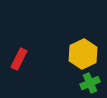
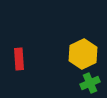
red rectangle: rotated 30 degrees counterclockwise
